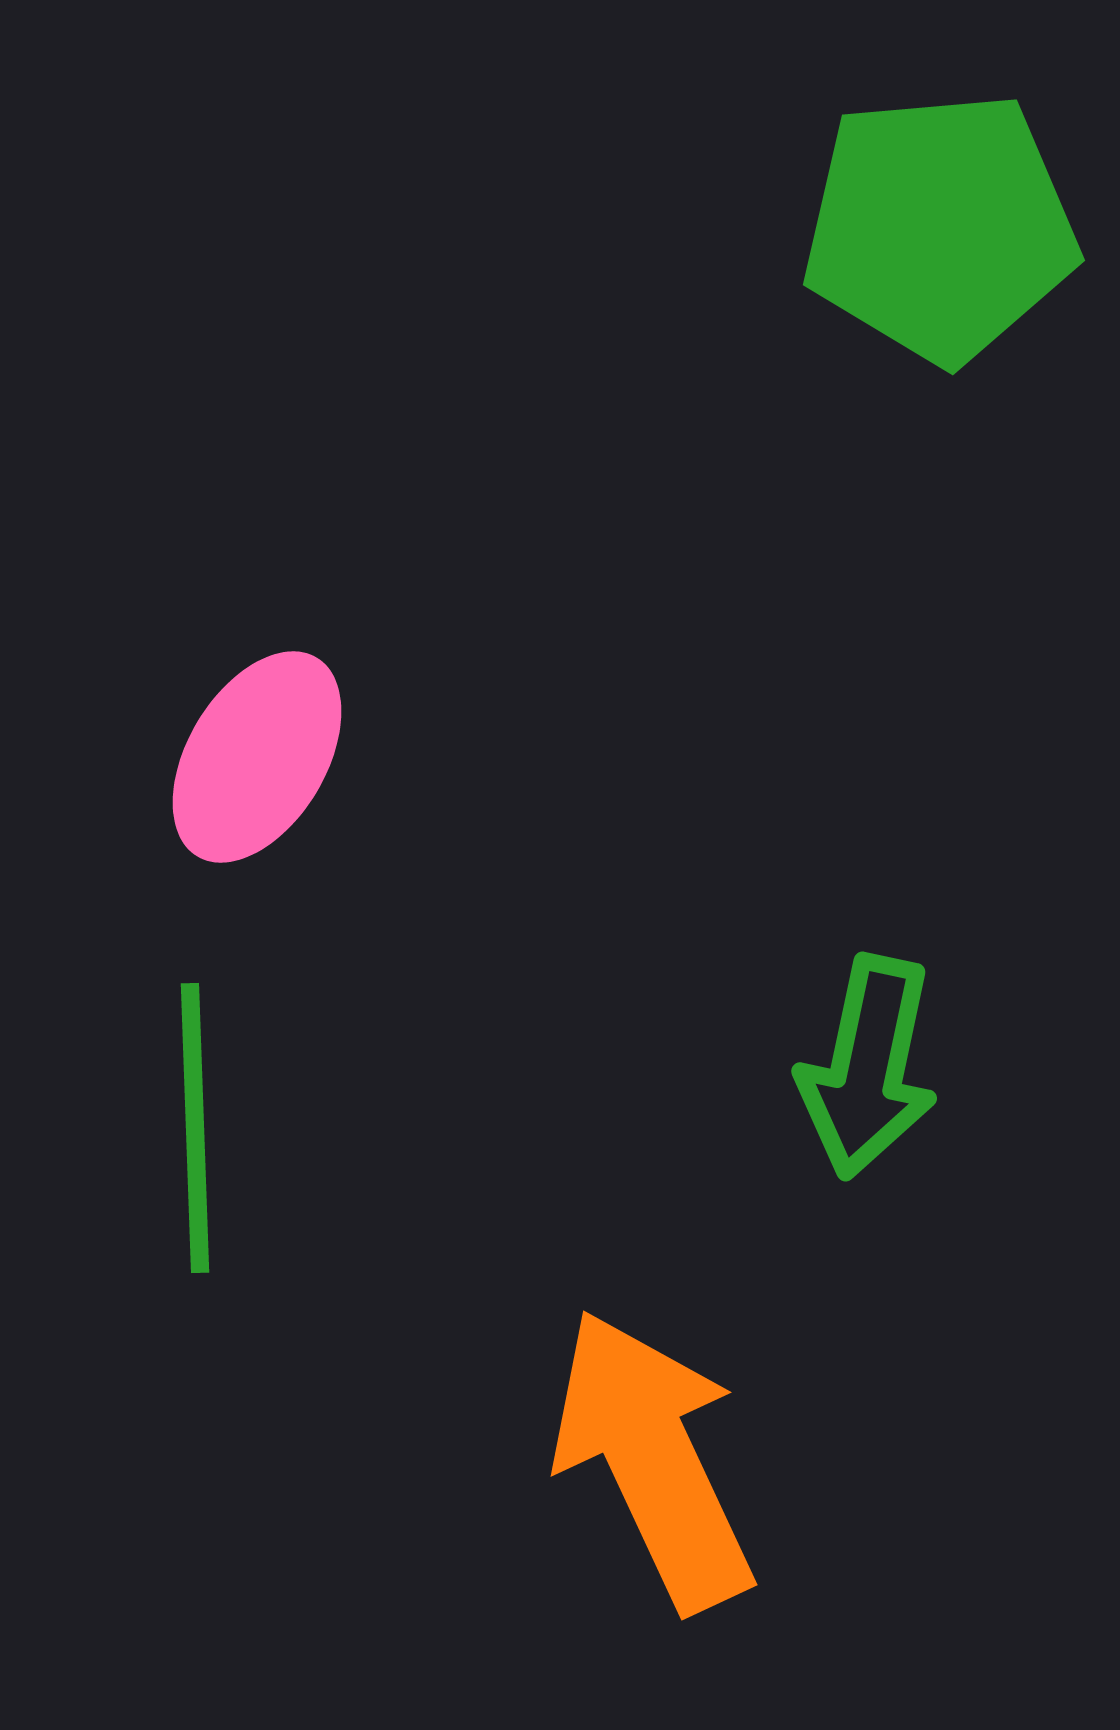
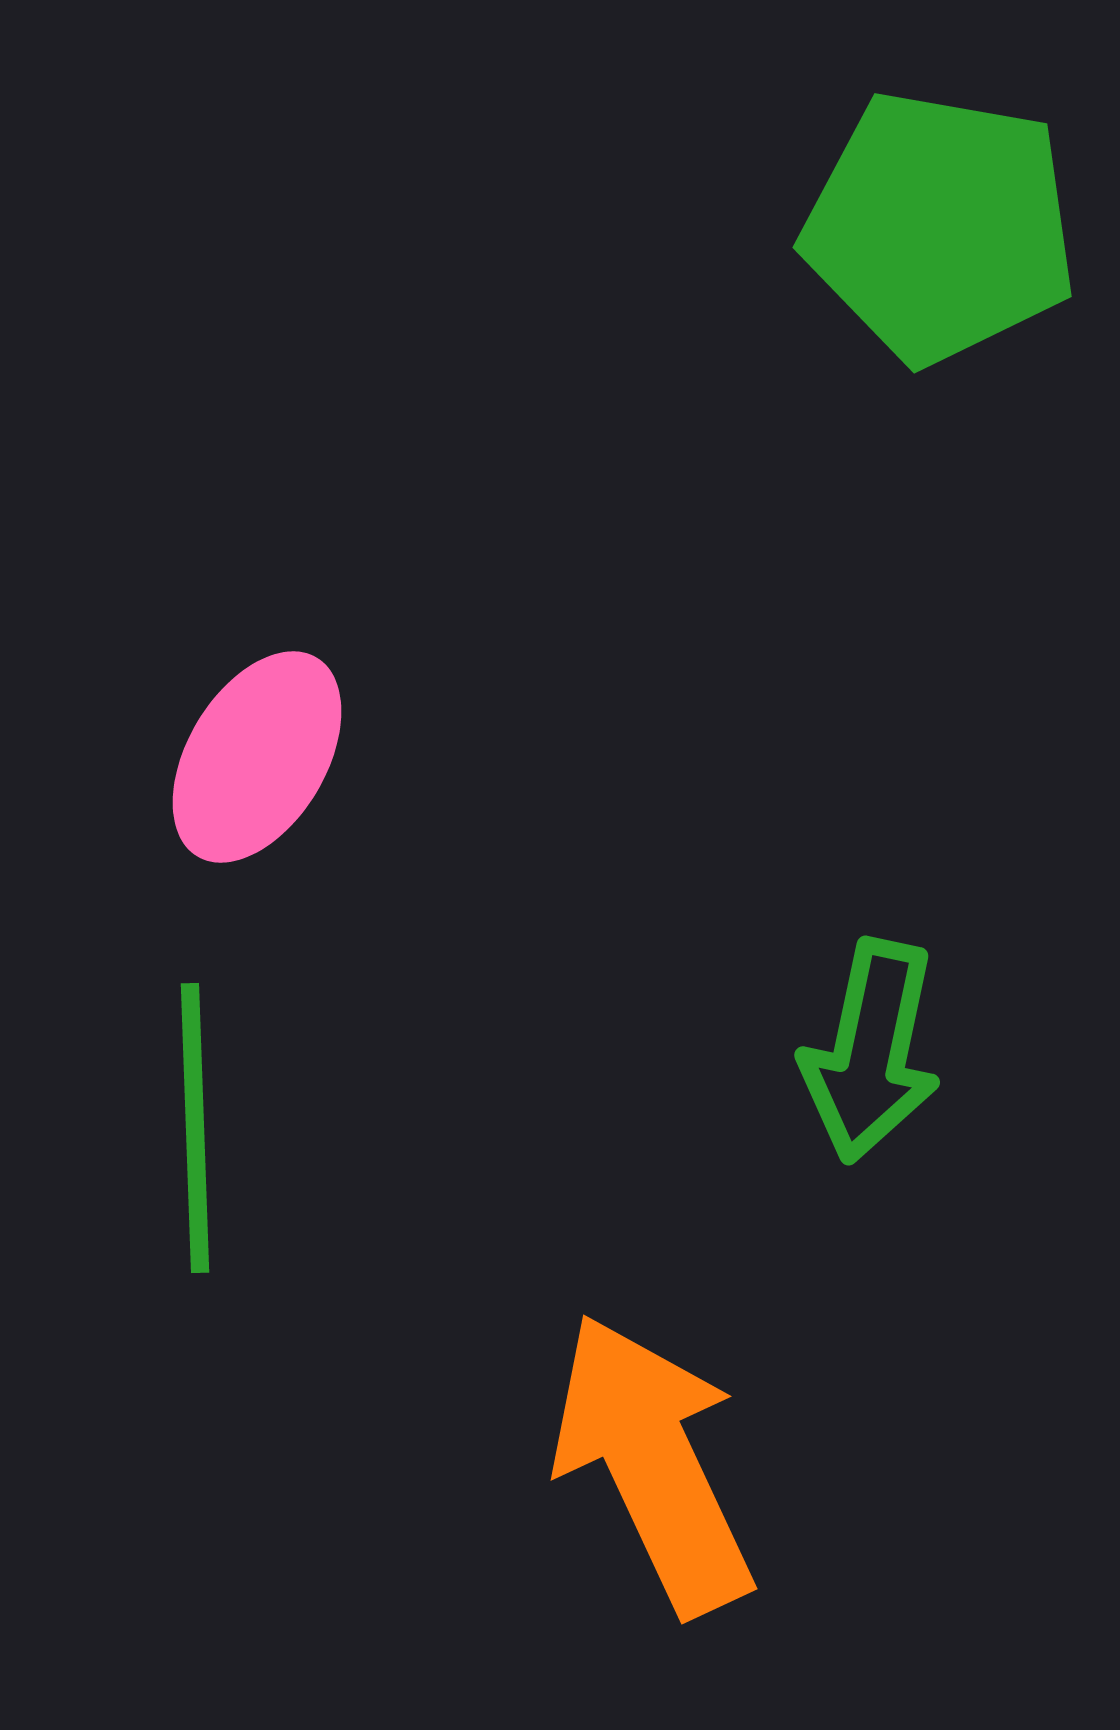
green pentagon: rotated 15 degrees clockwise
green arrow: moved 3 px right, 16 px up
orange arrow: moved 4 px down
